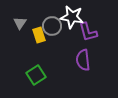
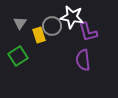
green square: moved 18 px left, 19 px up
